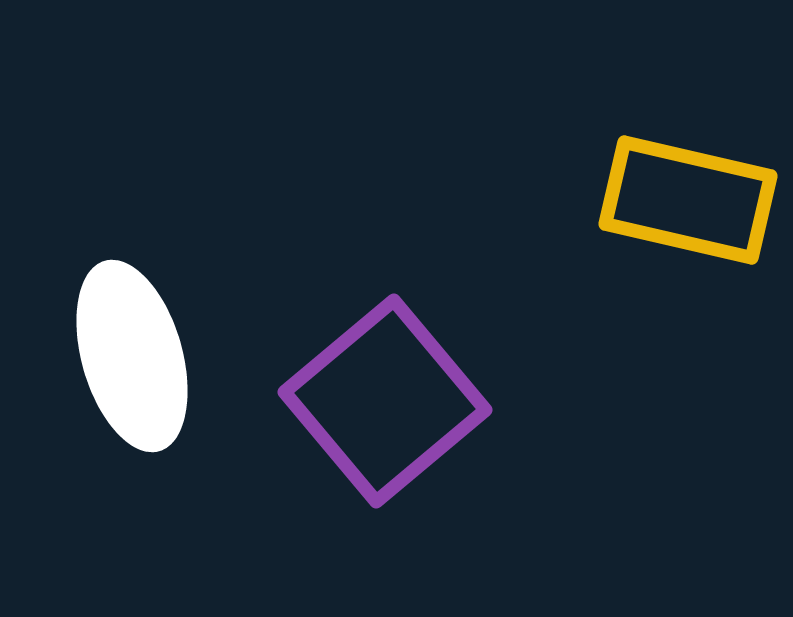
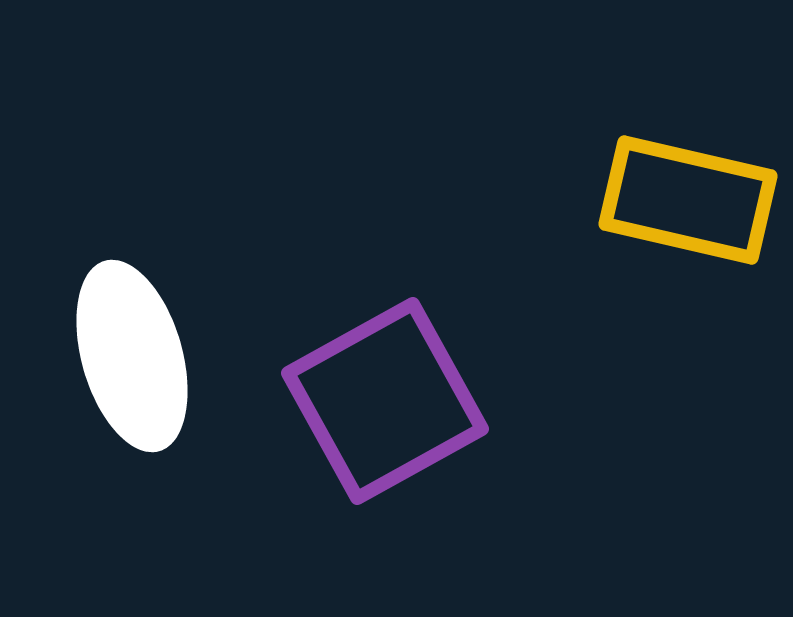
purple square: rotated 11 degrees clockwise
